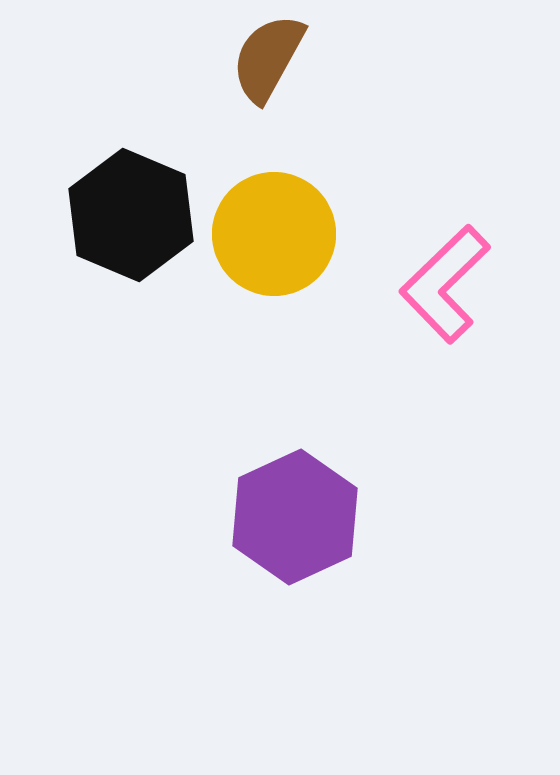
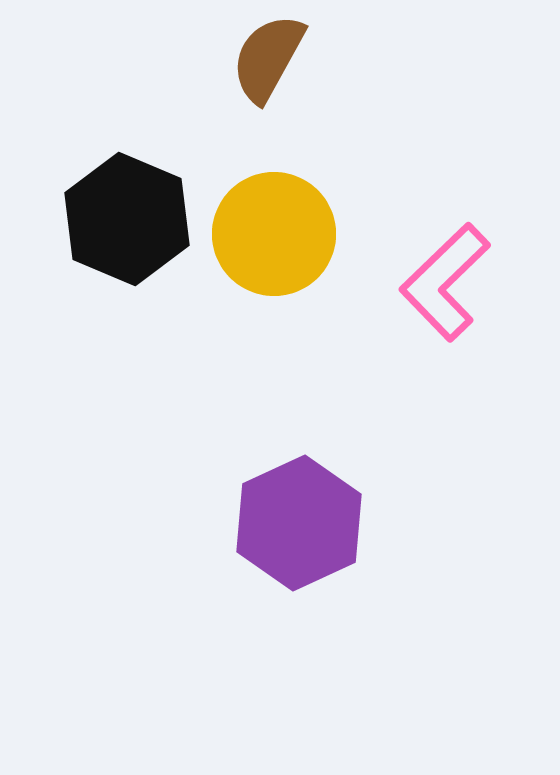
black hexagon: moved 4 px left, 4 px down
pink L-shape: moved 2 px up
purple hexagon: moved 4 px right, 6 px down
